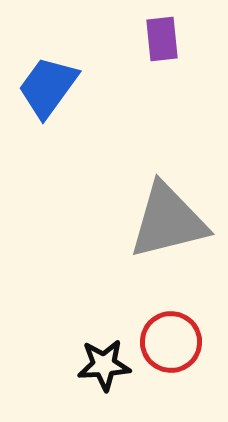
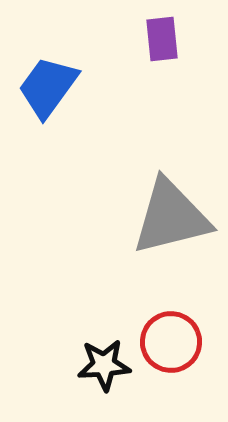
gray triangle: moved 3 px right, 4 px up
